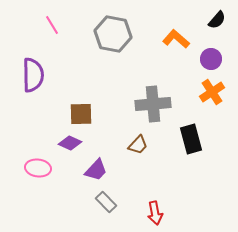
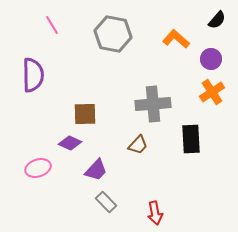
brown square: moved 4 px right
black rectangle: rotated 12 degrees clockwise
pink ellipse: rotated 25 degrees counterclockwise
